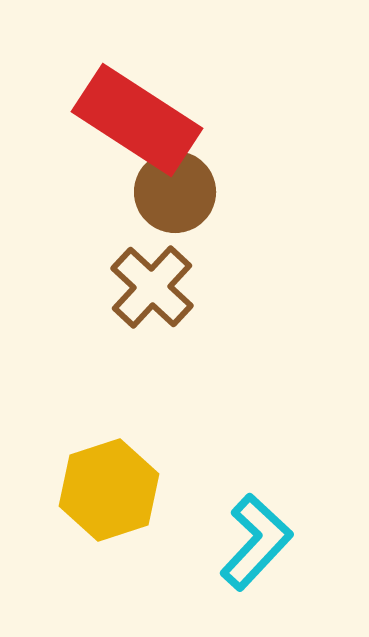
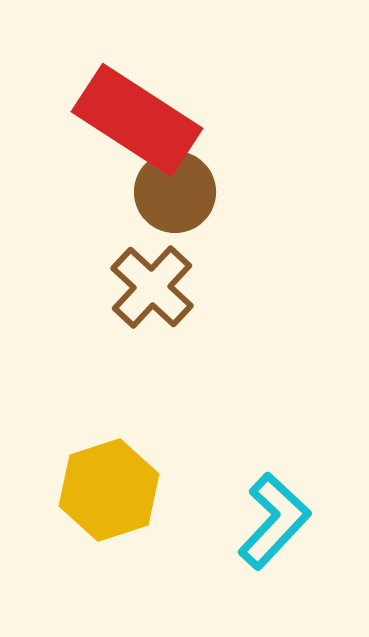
cyan L-shape: moved 18 px right, 21 px up
